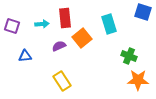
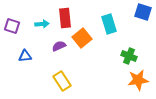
orange star: rotated 10 degrees counterclockwise
